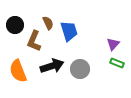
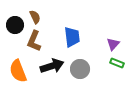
brown semicircle: moved 13 px left, 6 px up
blue trapezoid: moved 3 px right, 6 px down; rotated 10 degrees clockwise
